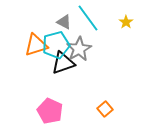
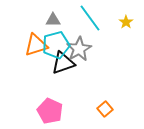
cyan line: moved 2 px right
gray triangle: moved 11 px left, 2 px up; rotated 28 degrees counterclockwise
